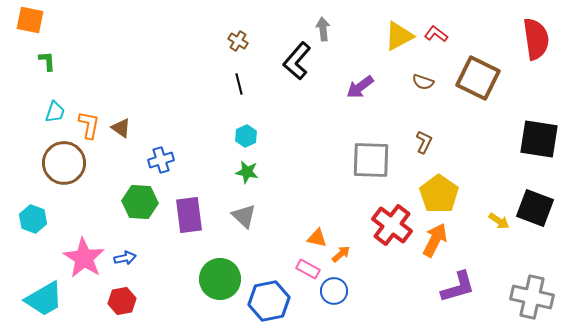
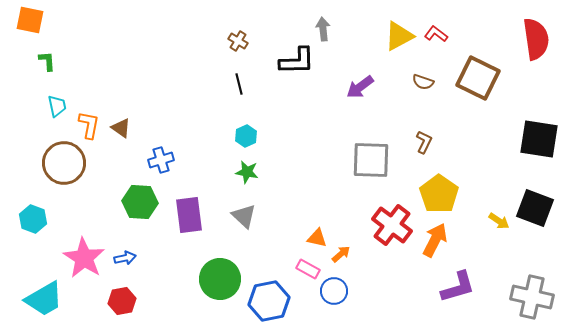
black L-shape at (297, 61): rotated 132 degrees counterclockwise
cyan trapezoid at (55, 112): moved 2 px right, 6 px up; rotated 30 degrees counterclockwise
